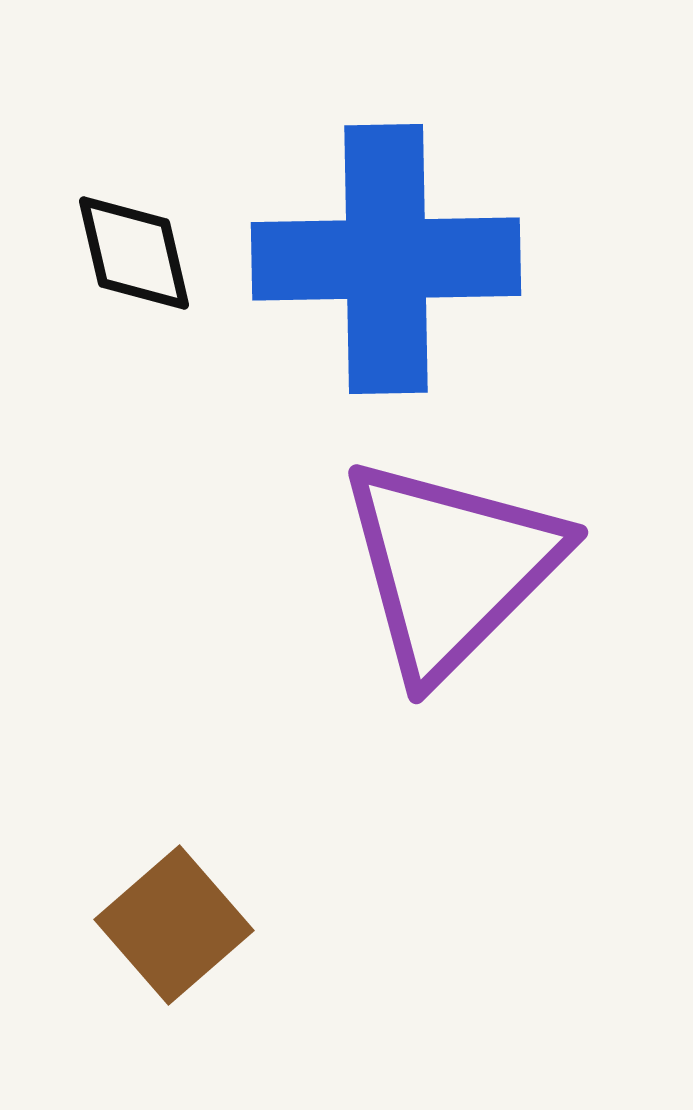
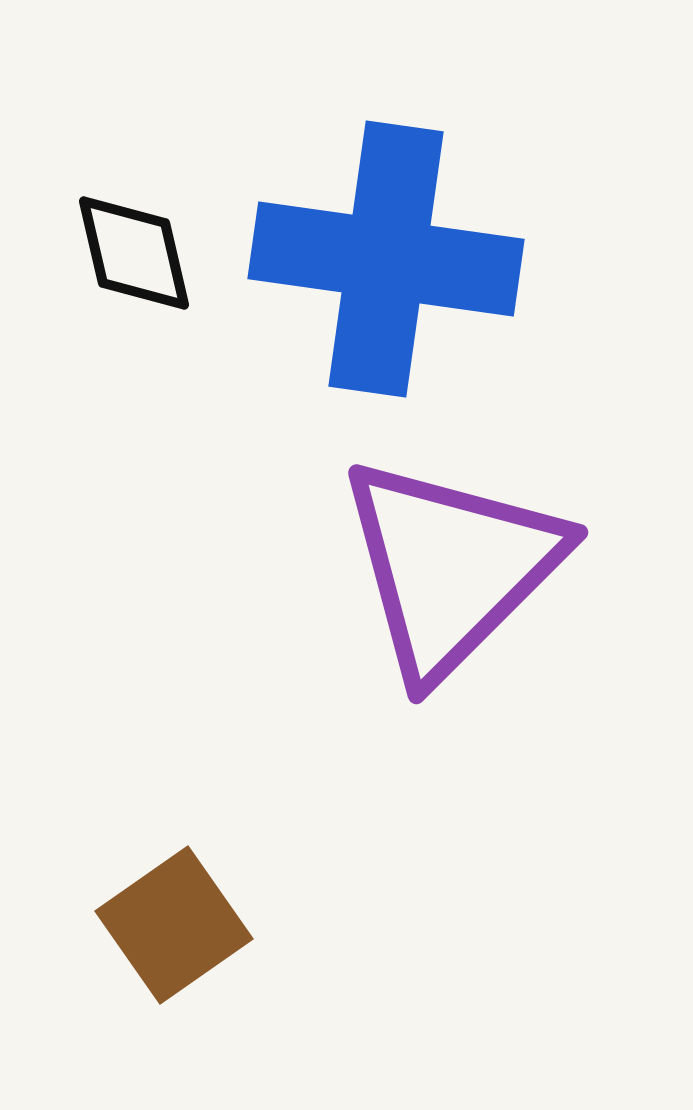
blue cross: rotated 9 degrees clockwise
brown square: rotated 6 degrees clockwise
